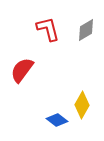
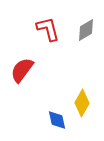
yellow diamond: moved 2 px up
blue diamond: rotated 40 degrees clockwise
